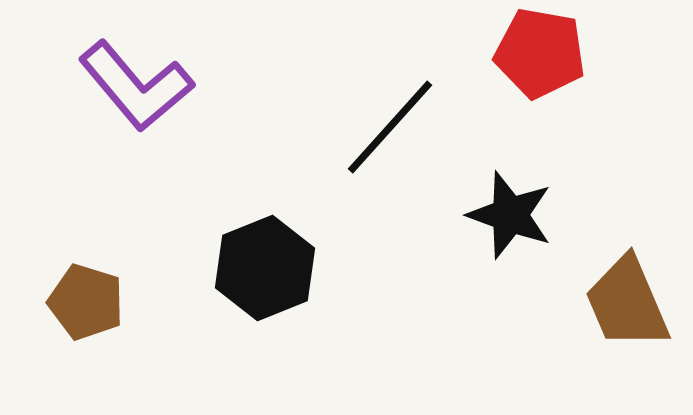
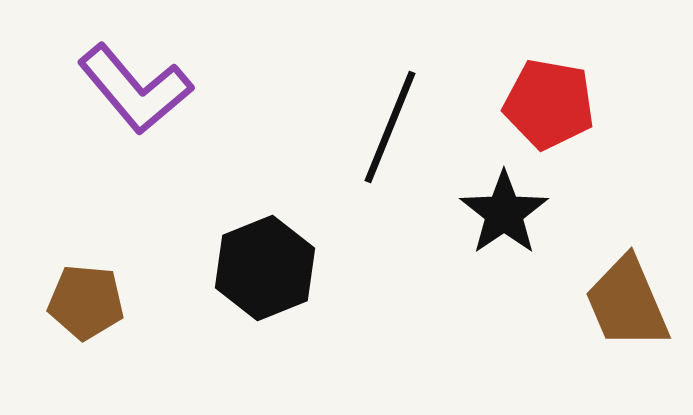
red pentagon: moved 9 px right, 51 px down
purple L-shape: moved 1 px left, 3 px down
black line: rotated 20 degrees counterclockwise
black star: moved 6 px left, 2 px up; rotated 18 degrees clockwise
brown pentagon: rotated 12 degrees counterclockwise
